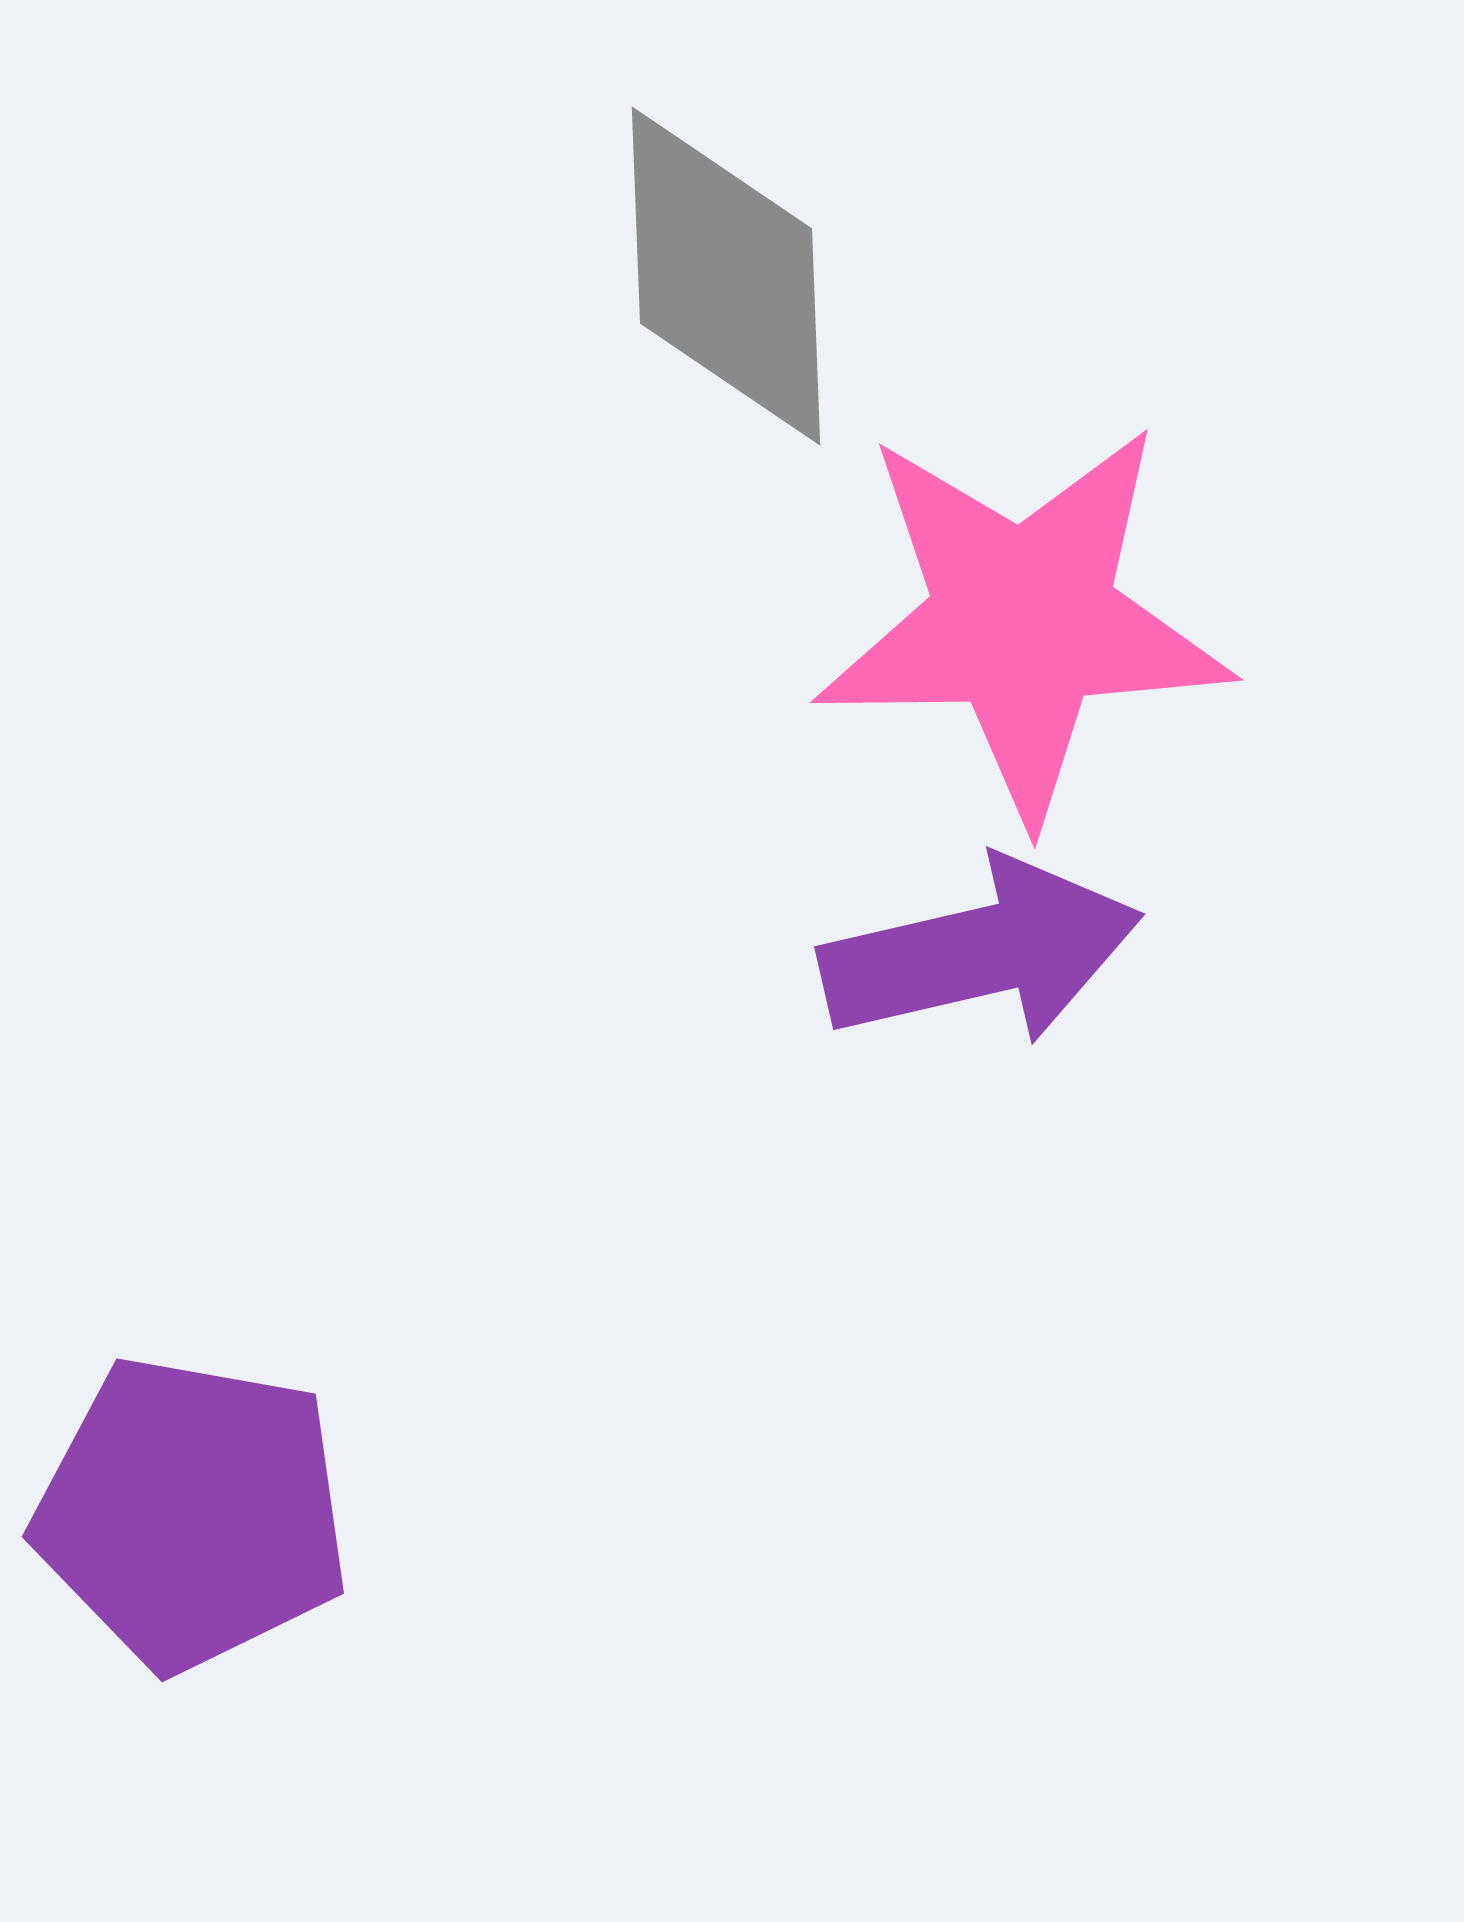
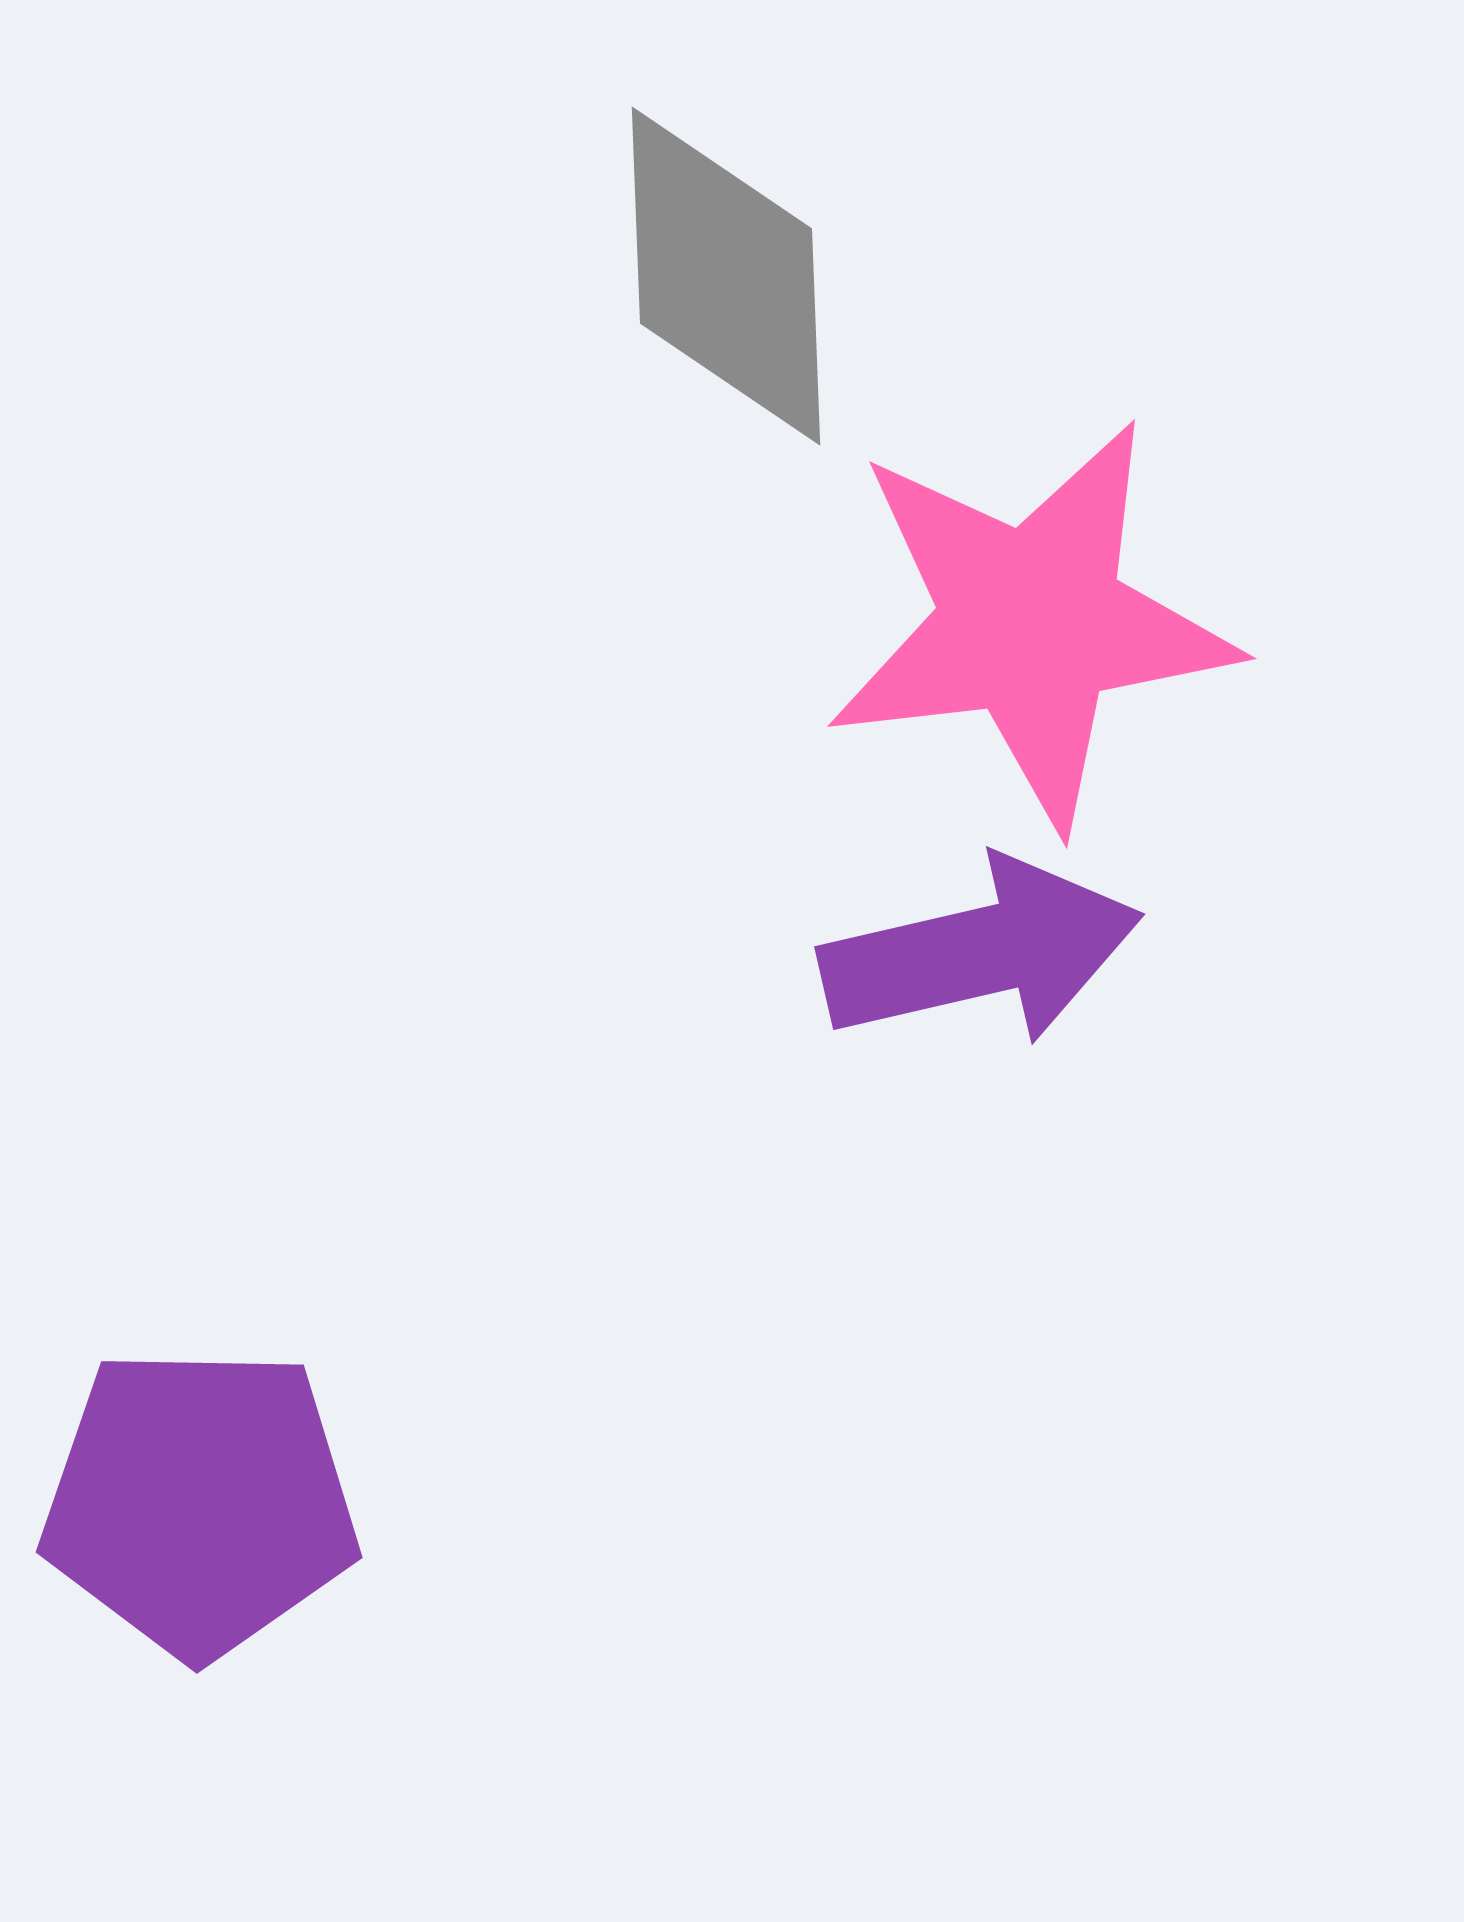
pink star: moved 8 px right, 2 px down; rotated 6 degrees counterclockwise
purple pentagon: moved 8 px right, 11 px up; rotated 9 degrees counterclockwise
